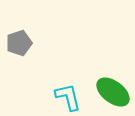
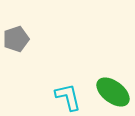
gray pentagon: moved 3 px left, 4 px up
